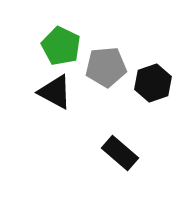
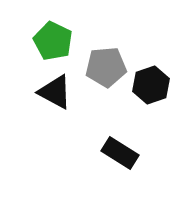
green pentagon: moved 8 px left, 5 px up
black hexagon: moved 2 px left, 2 px down
black rectangle: rotated 9 degrees counterclockwise
